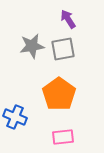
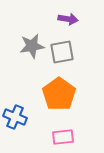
purple arrow: rotated 132 degrees clockwise
gray square: moved 1 px left, 3 px down
